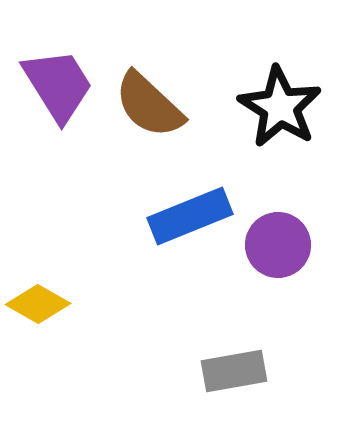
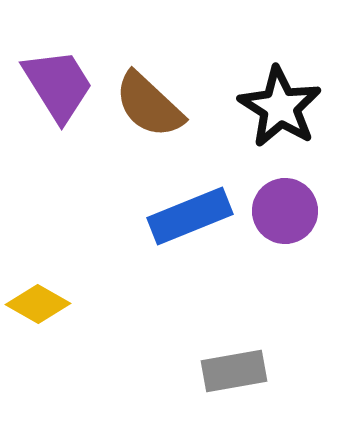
purple circle: moved 7 px right, 34 px up
